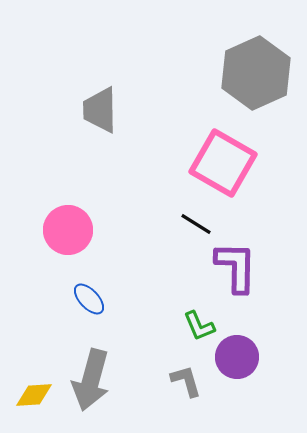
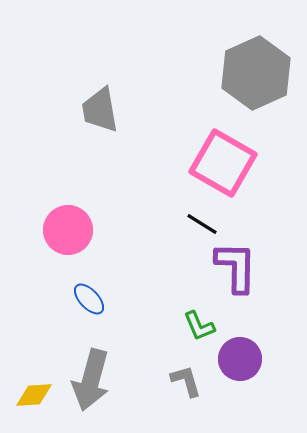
gray trapezoid: rotated 9 degrees counterclockwise
black line: moved 6 px right
purple circle: moved 3 px right, 2 px down
